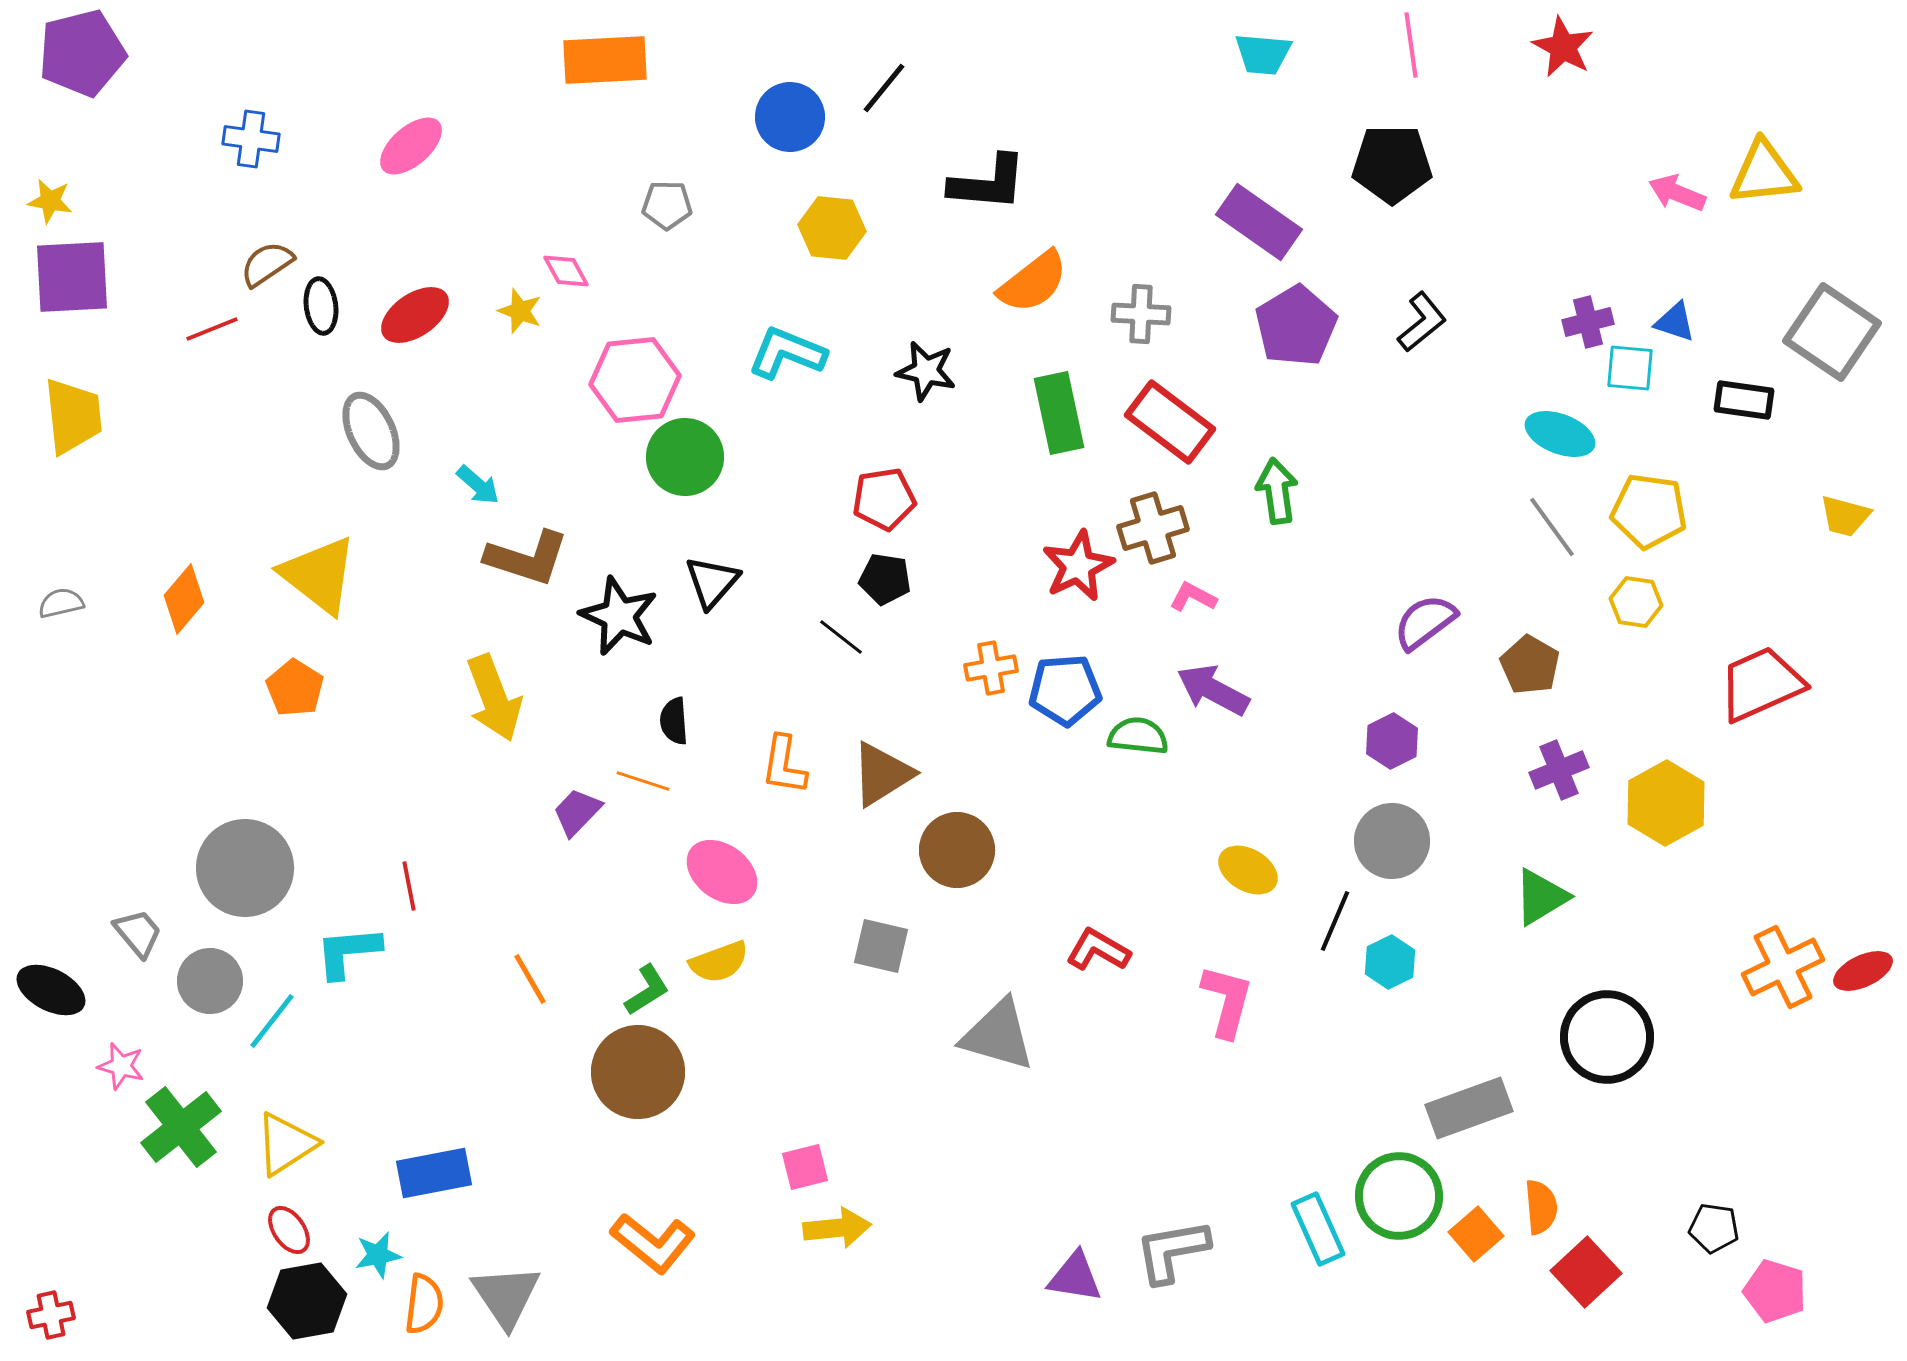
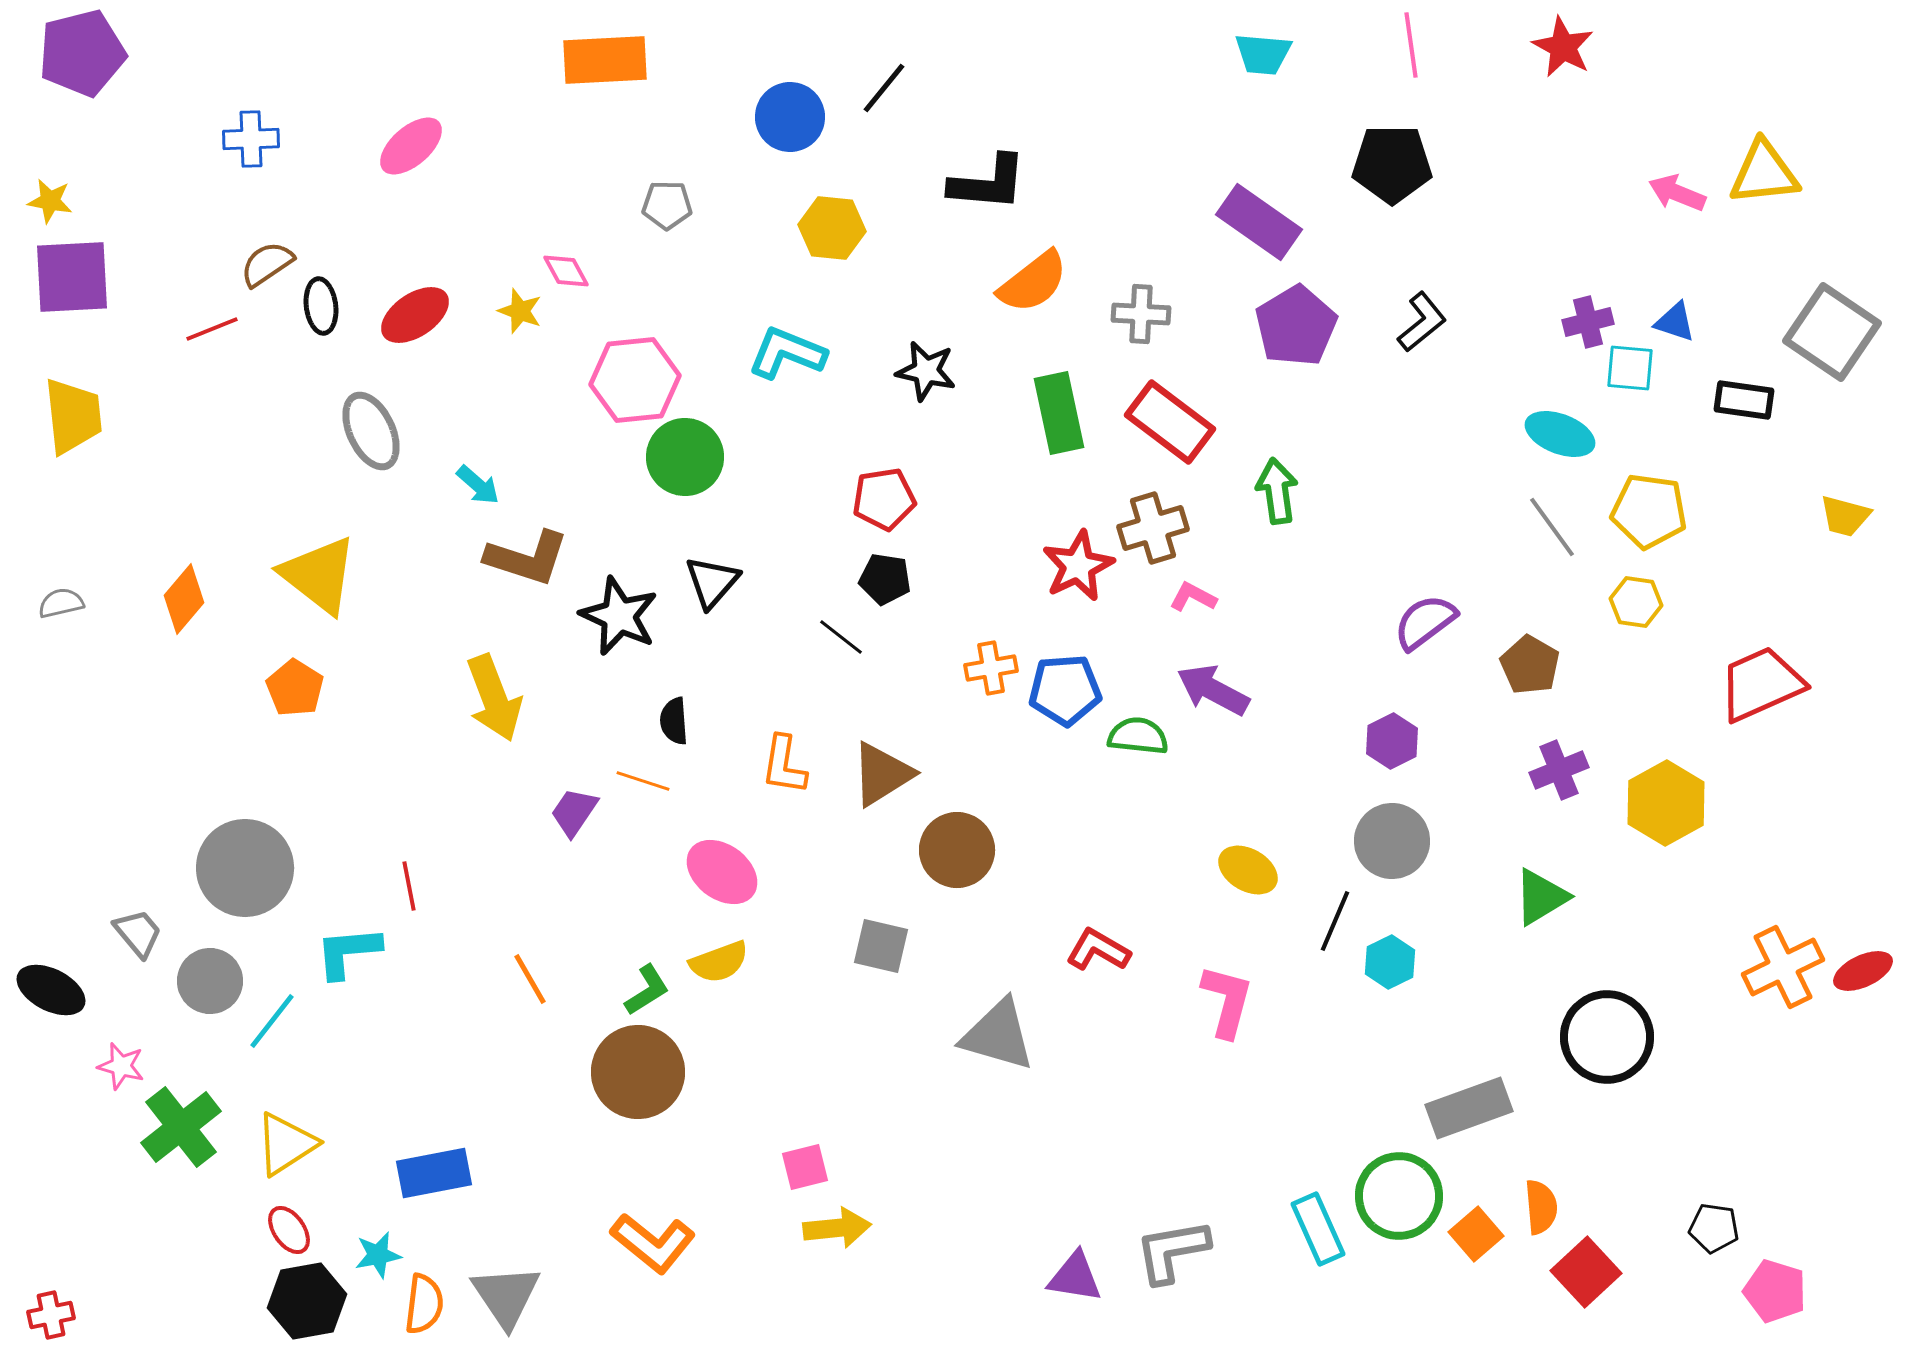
blue cross at (251, 139): rotated 10 degrees counterclockwise
purple trapezoid at (577, 812): moved 3 px left; rotated 10 degrees counterclockwise
